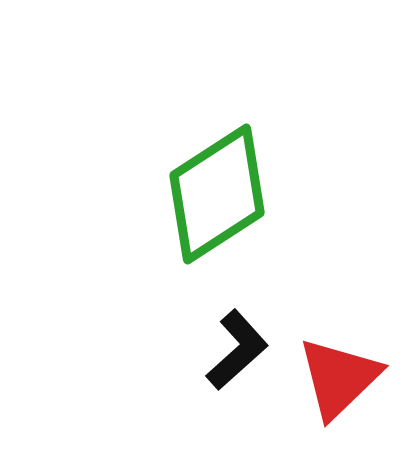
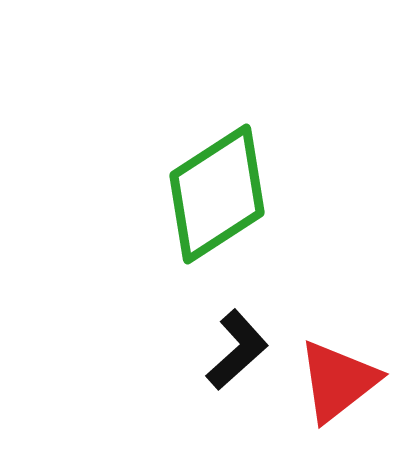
red triangle: moved 1 px left, 3 px down; rotated 6 degrees clockwise
